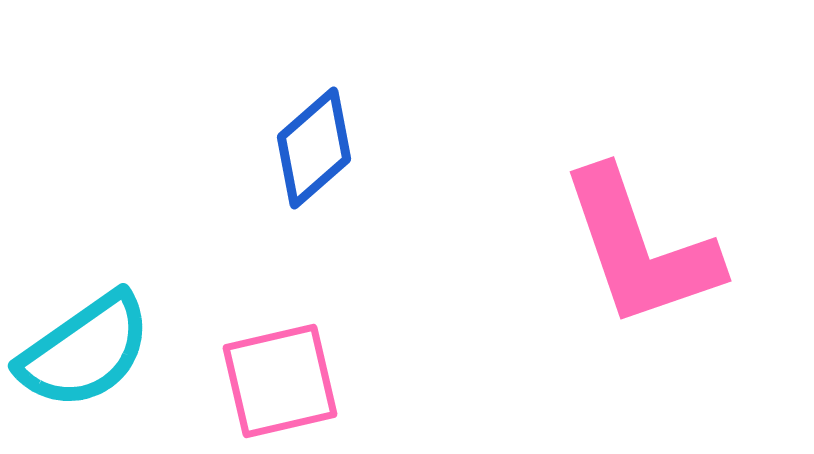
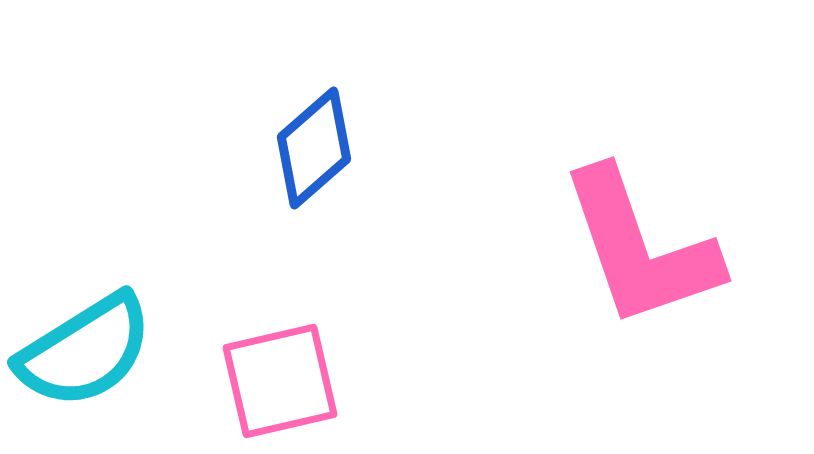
cyan semicircle: rotated 3 degrees clockwise
